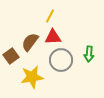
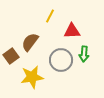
red triangle: moved 19 px right, 6 px up
green arrow: moved 5 px left
